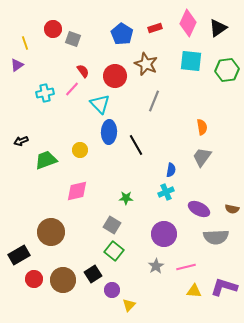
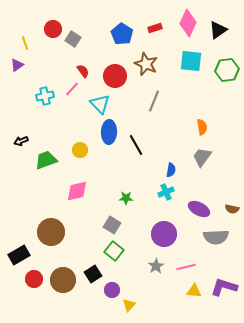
black triangle at (218, 28): moved 2 px down
gray square at (73, 39): rotated 14 degrees clockwise
cyan cross at (45, 93): moved 3 px down
